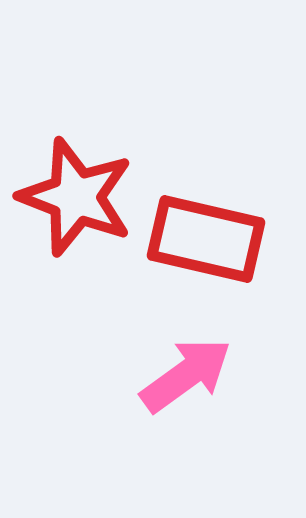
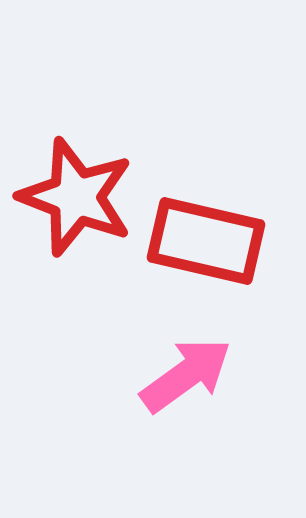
red rectangle: moved 2 px down
